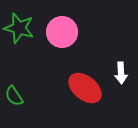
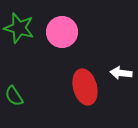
white arrow: rotated 100 degrees clockwise
red ellipse: moved 1 px up; rotated 36 degrees clockwise
